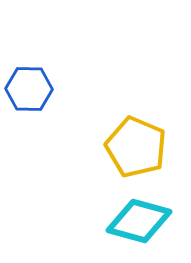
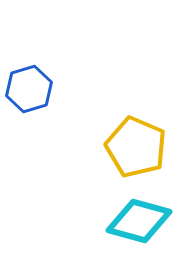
blue hexagon: rotated 18 degrees counterclockwise
